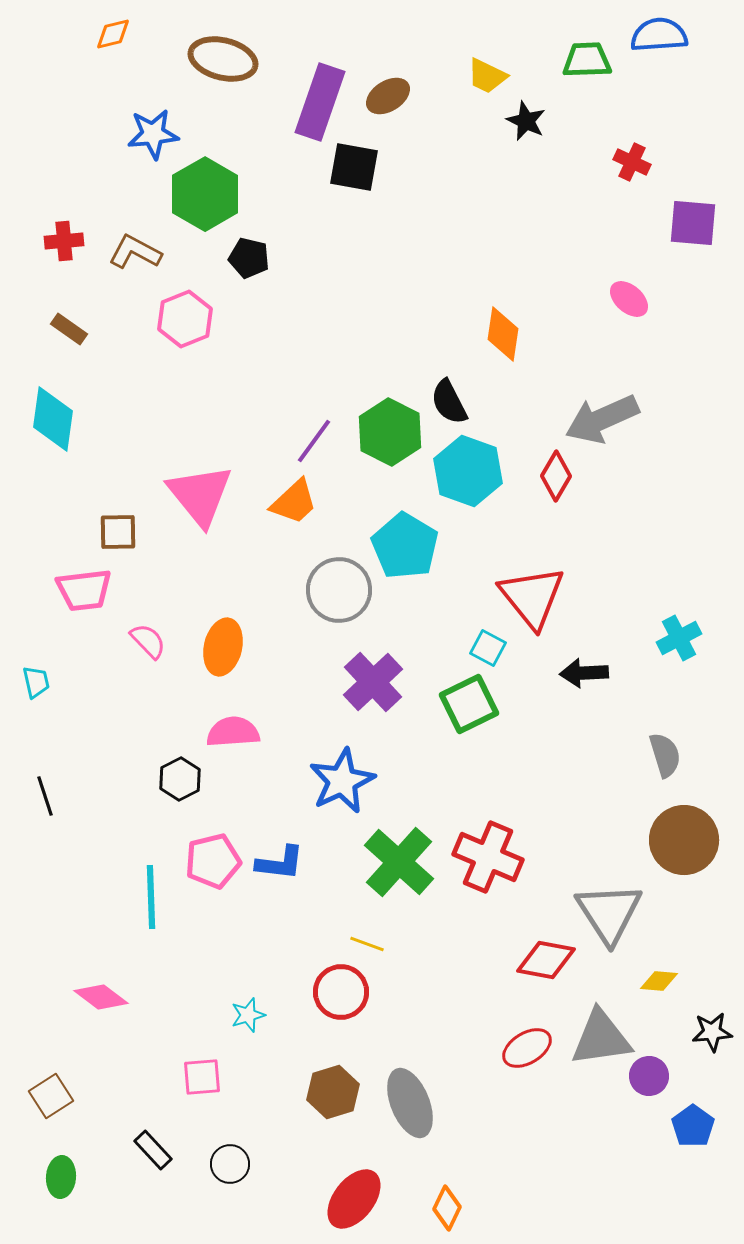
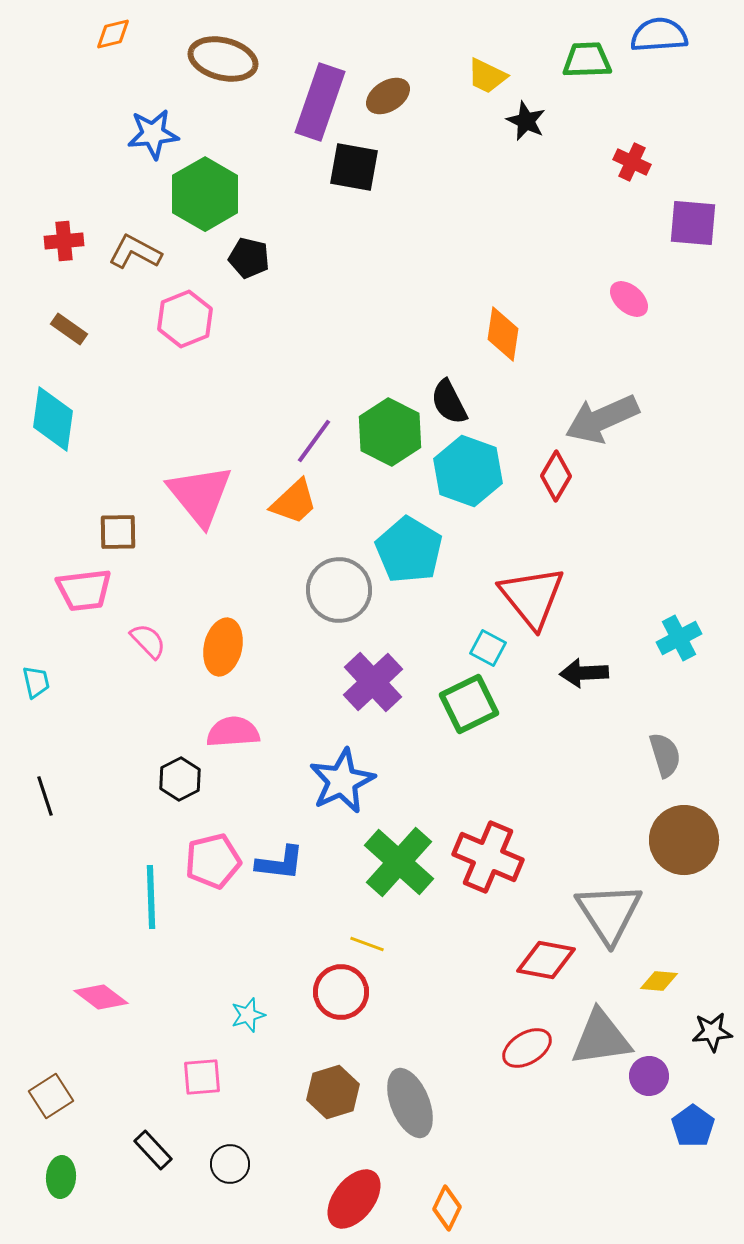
cyan pentagon at (405, 546): moved 4 px right, 4 px down
